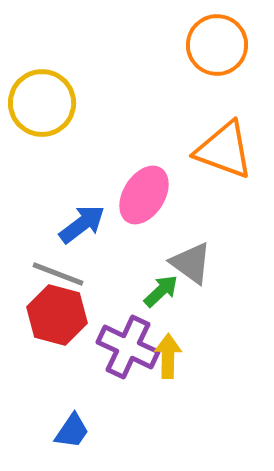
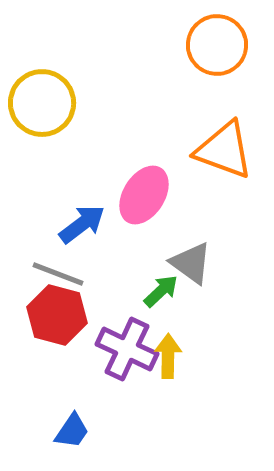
purple cross: moved 1 px left, 2 px down
